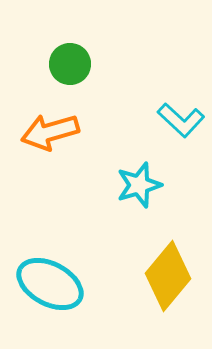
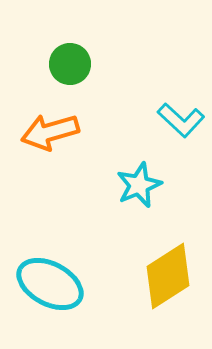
cyan star: rotated 6 degrees counterclockwise
yellow diamond: rotated 18 degrees clockwise
